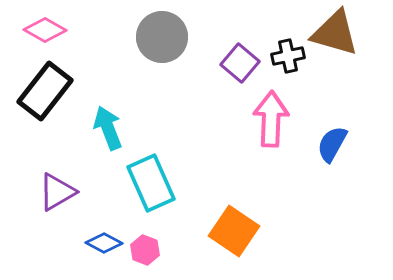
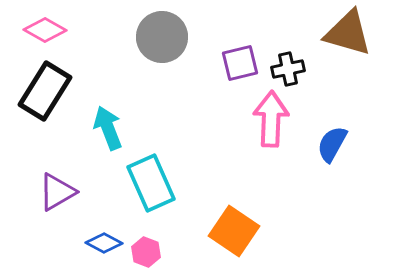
brown triangle: moved 13 px right
black cross: moved 13 px down
purple square: rotated 36 degrees clockwise
black rectangle: rotated 6 degrees counterclockwise
pink hexagon: moved 1 px right, 2 px down
